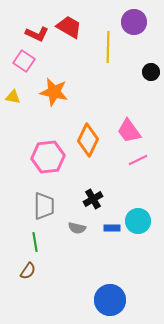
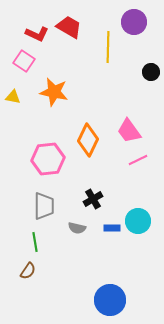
pink hexagon: moved 2 px down
